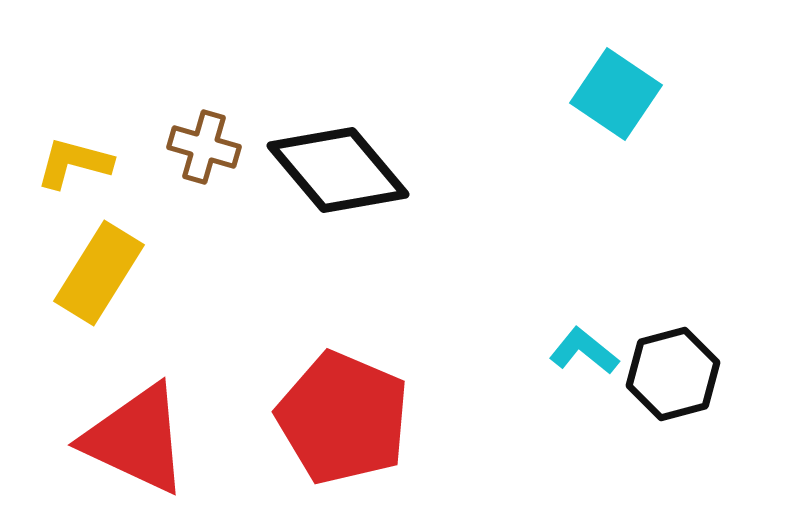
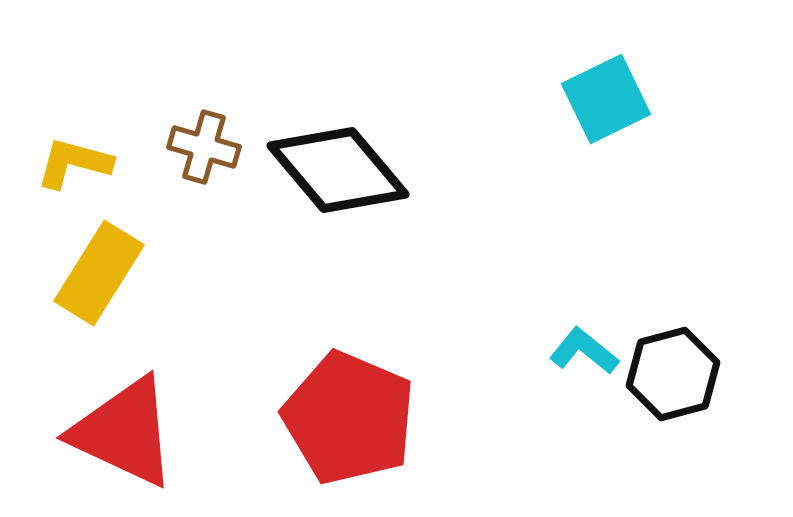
cyan square: moved 10 px left, 5 px down; rotated 30 degrees clockwise
red pentagon: moved 6 px right
red triangle: moved 12 px left, 7 px up
